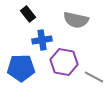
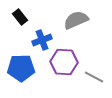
black rectangle: moved 8 px left, 3 px down
gray semicircle: rotated 145 degrees clockwise
blue cross: rotated 12 degrees counterclockwise
purple hexagon: rotated 8 degrees counterclockwise
